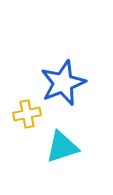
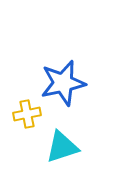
blue star: rotated 9 degrees clockwise
